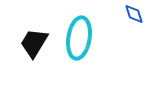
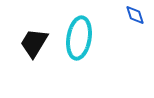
blue diamond: moved 1 px right, 1 px down
